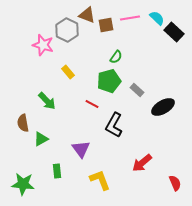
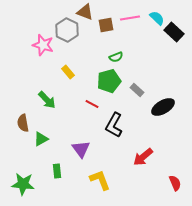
brown triangle: moved 2 px left, 3 px up
green semicircle: rotated 32 degrees clockwise
green arrow: moved 1 px up
red arrow: moved 1 px right, 6 px up
